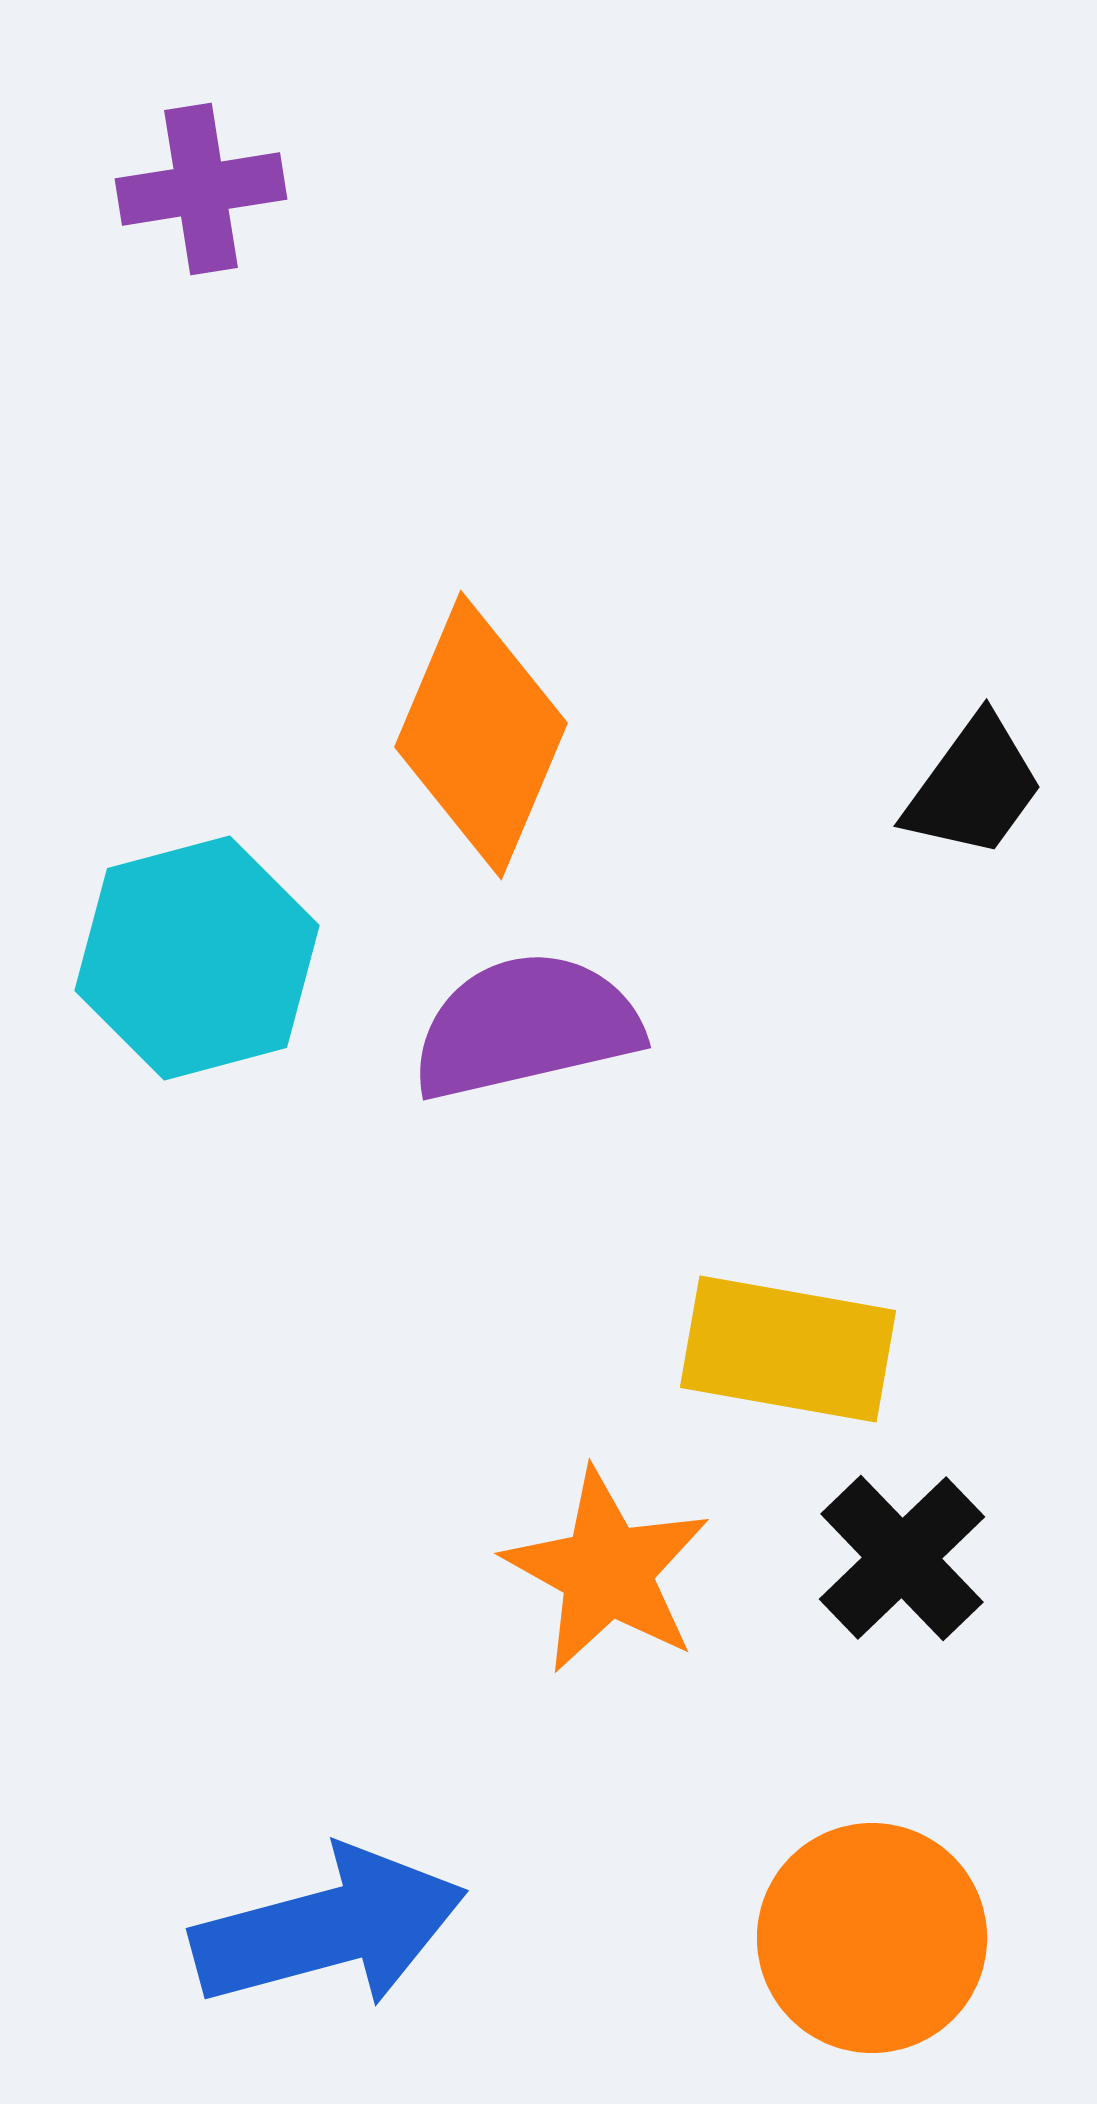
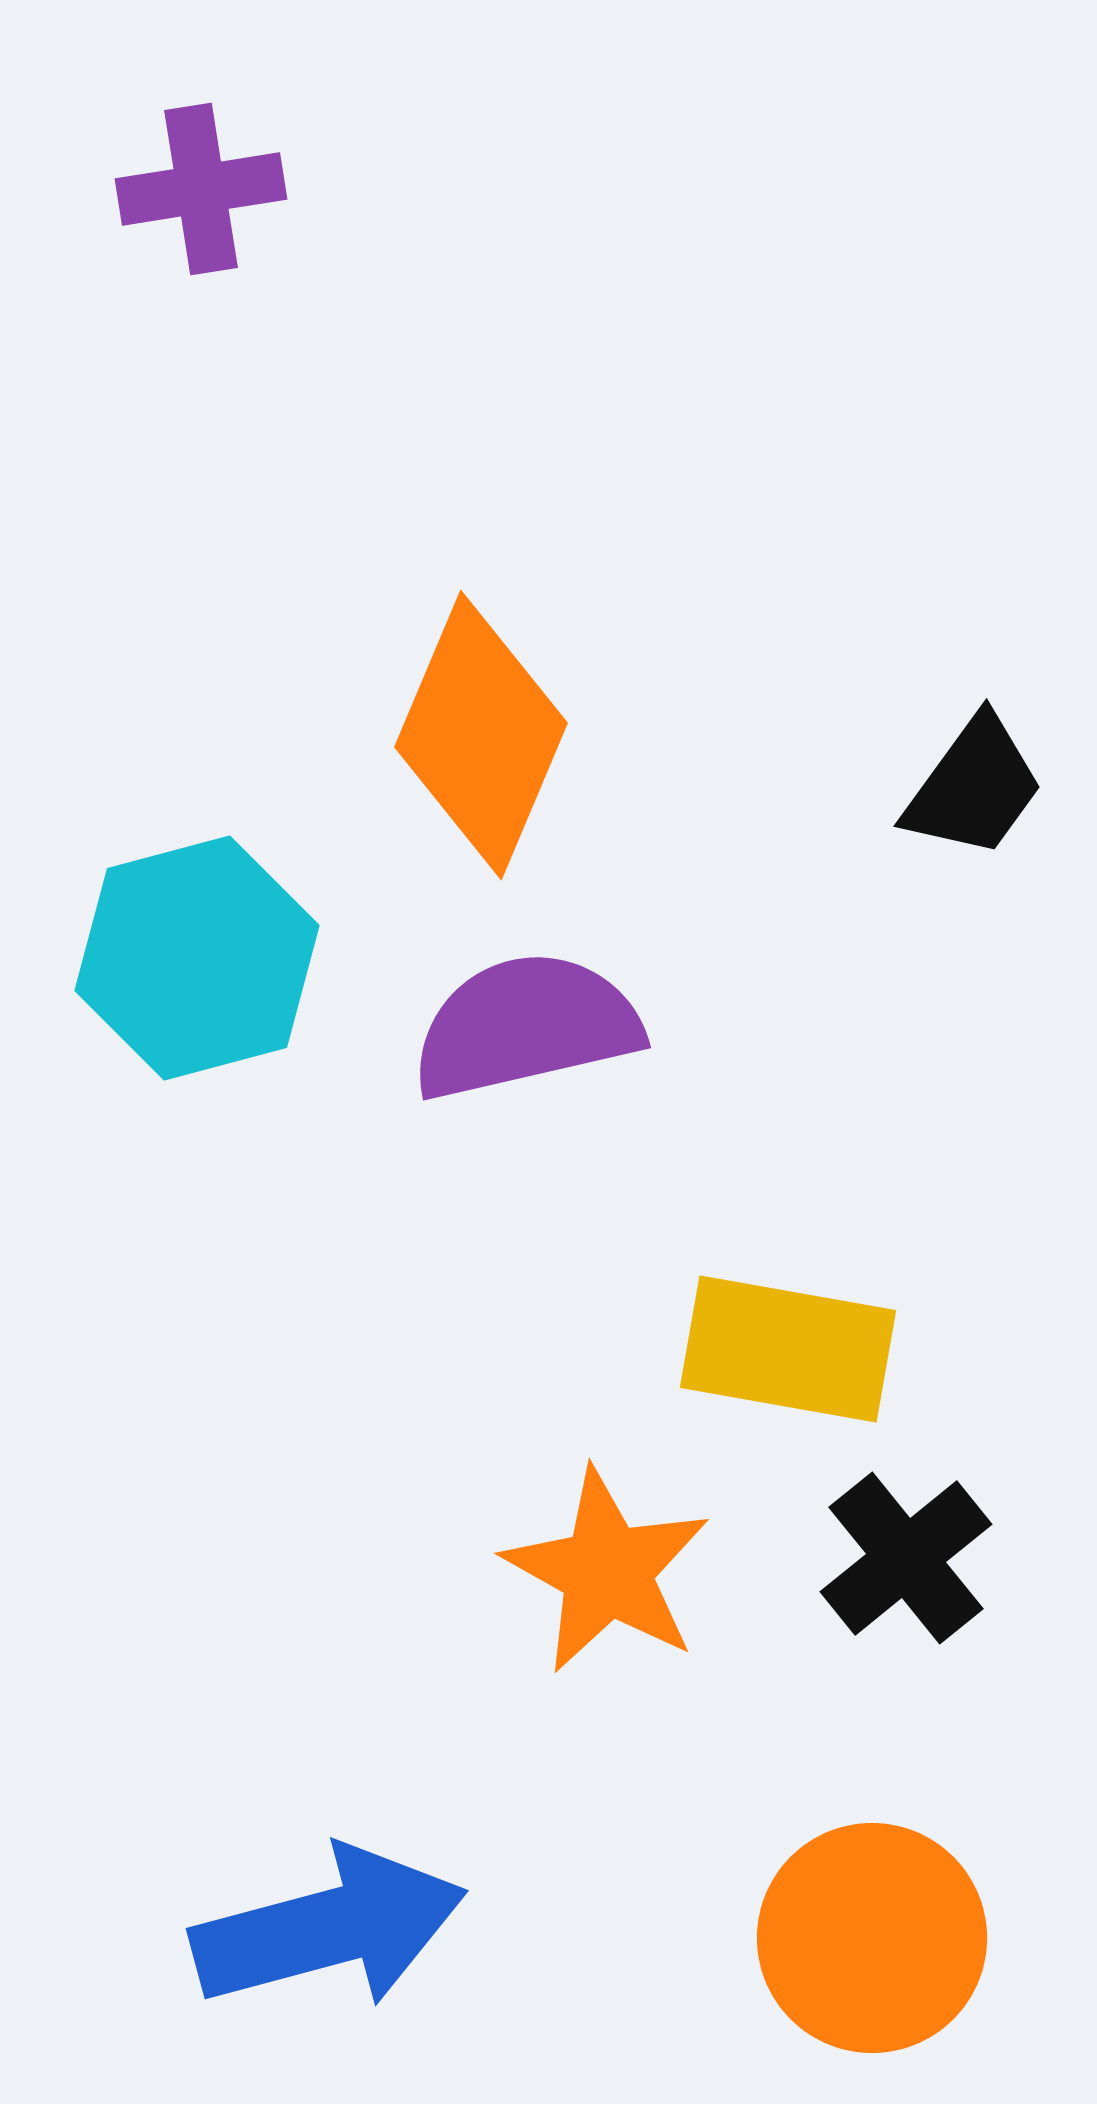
black cross: moved 4 px right; rotated 5 degrees clockwise
